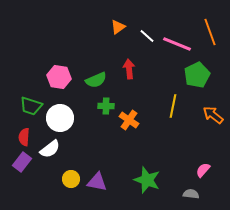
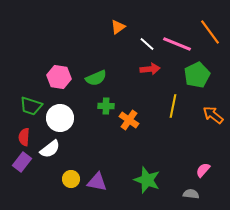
orange line: rotated 16 degrees counterclockwise
white line: moved 8 px down
red arrow: moved 21 px right; rotated 90 degrees clockwise
green semicircle: moved 2 px up
